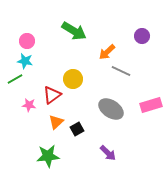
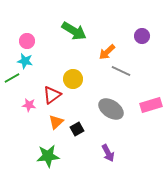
green line: moved 3 px left, 1 px up
purple arrow: rotated 18 degrees clockwise
